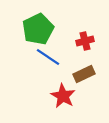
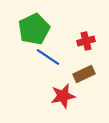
green pentagon: moved 4 px left
red cross: moved 1 px right
red star: rotated 30 degrees clockwise
